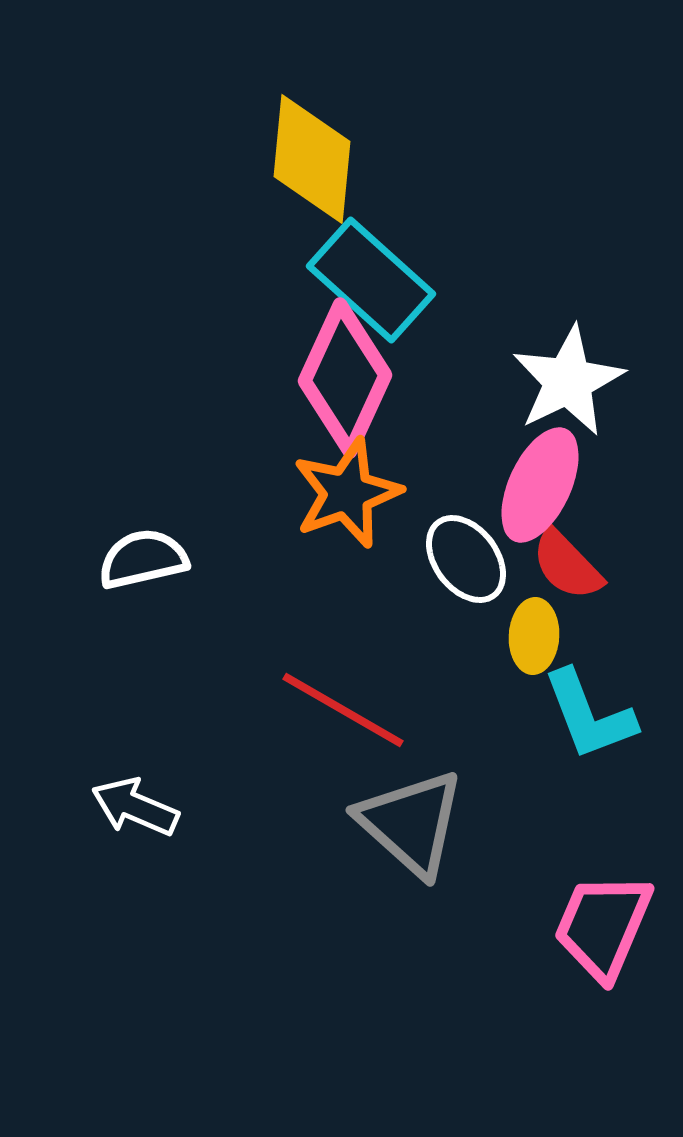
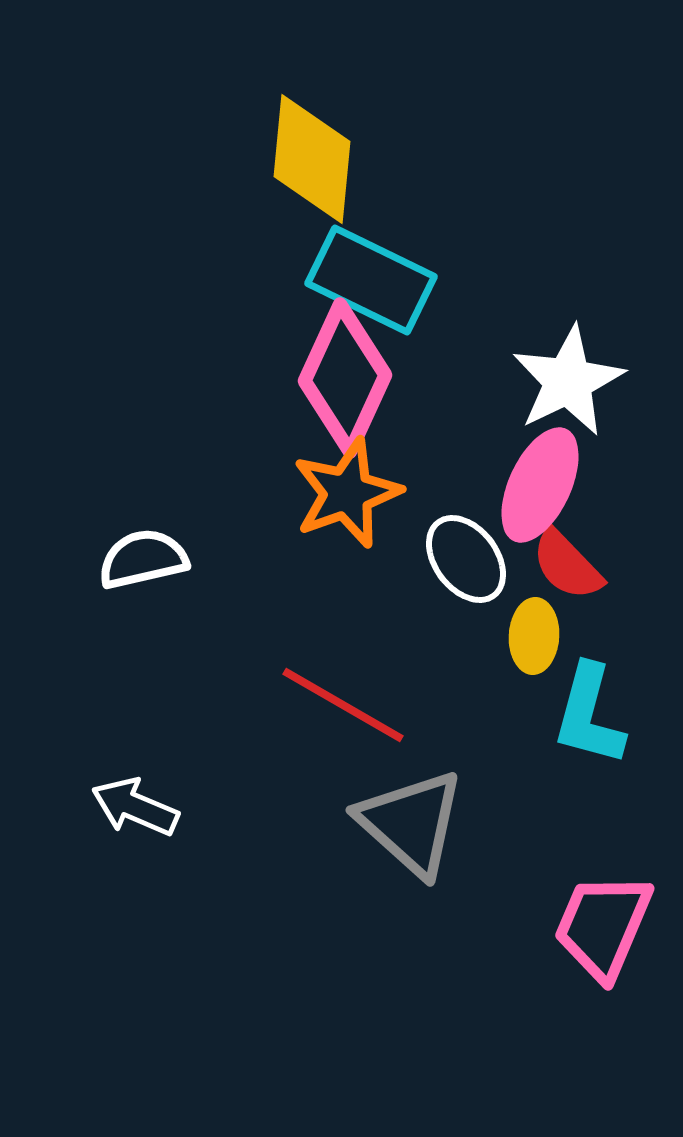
cyan rectangle: rotated 16 degrees counterclockwise
red line: moved 5 px up
cyan L-shape: rotated 36 degrees clockwise
